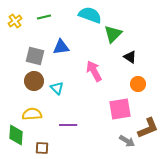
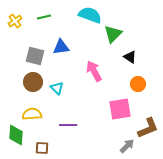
brown circle: moved 1 px left, 1 px down
gray arrow: moved 5 px down; rotated 77 degrees counterclockwise
